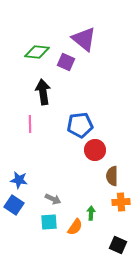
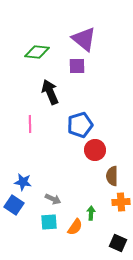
purple square: moved 11 px right, 4 px down; rotated 24 degrees counterclockwise
black arrow: moved 7 px right; rotated 15 degrees counterclockwise
blue pentagon: rotated 10 degrees counterclockwise
blue star: moved 4 px right, 2 px down
black square: moved 2 px up
